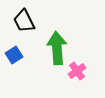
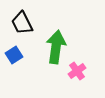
black trapezoid: moved 2 px left, 2 px down
green arrow: moved 1 px left, 1 px up; rotated 12 degrees clockwise
